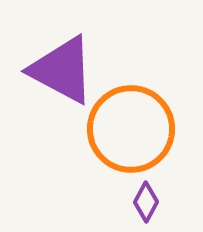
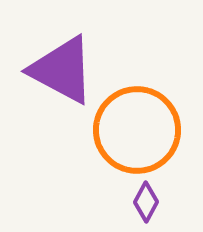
orange circle: moved 6 px right, 1 px down
